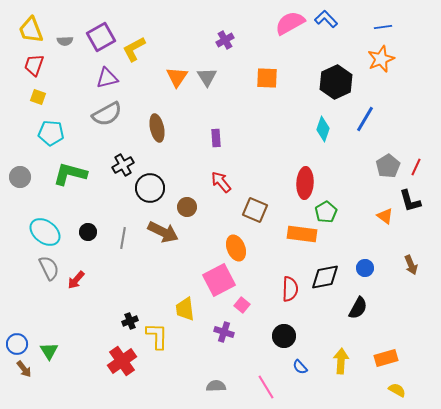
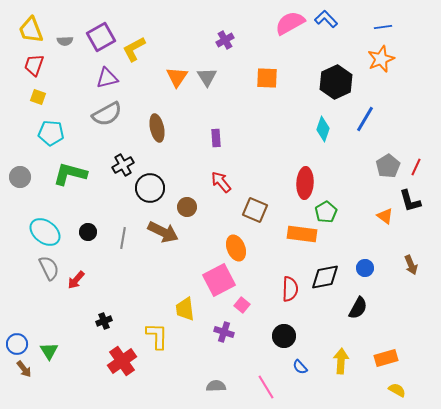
black cross at (130, 321): moved 26 px left
